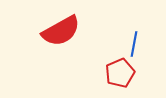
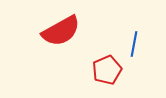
red pentagon: moved 13 px left, 3 px up
